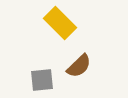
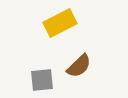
yellow rectangle: rotated 72 degrees counterclockwise
